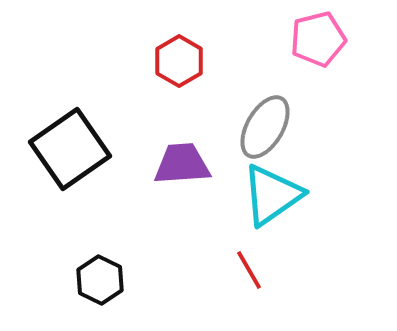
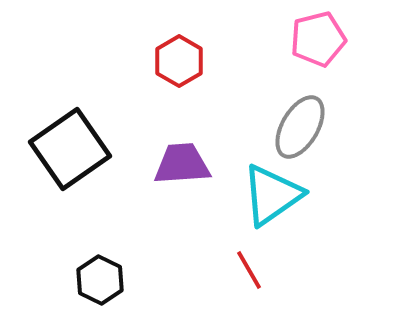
gray ellipse: moved 35 px right
